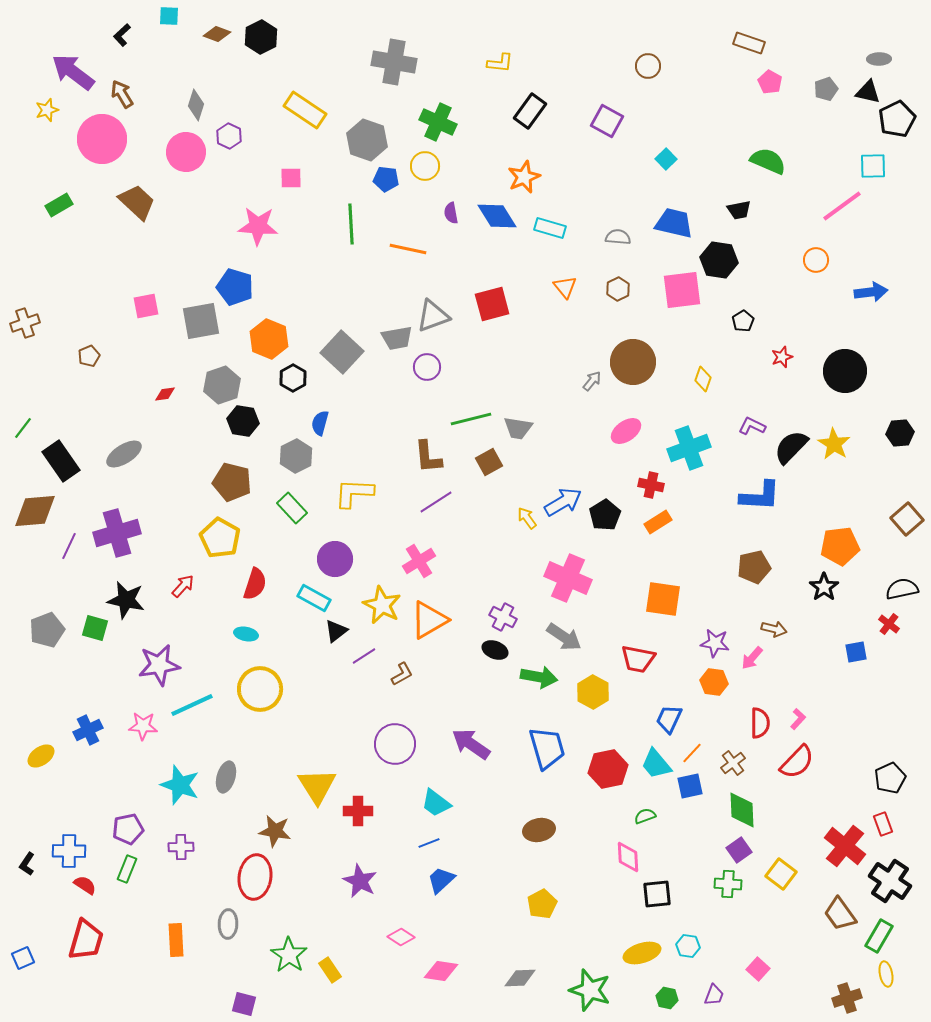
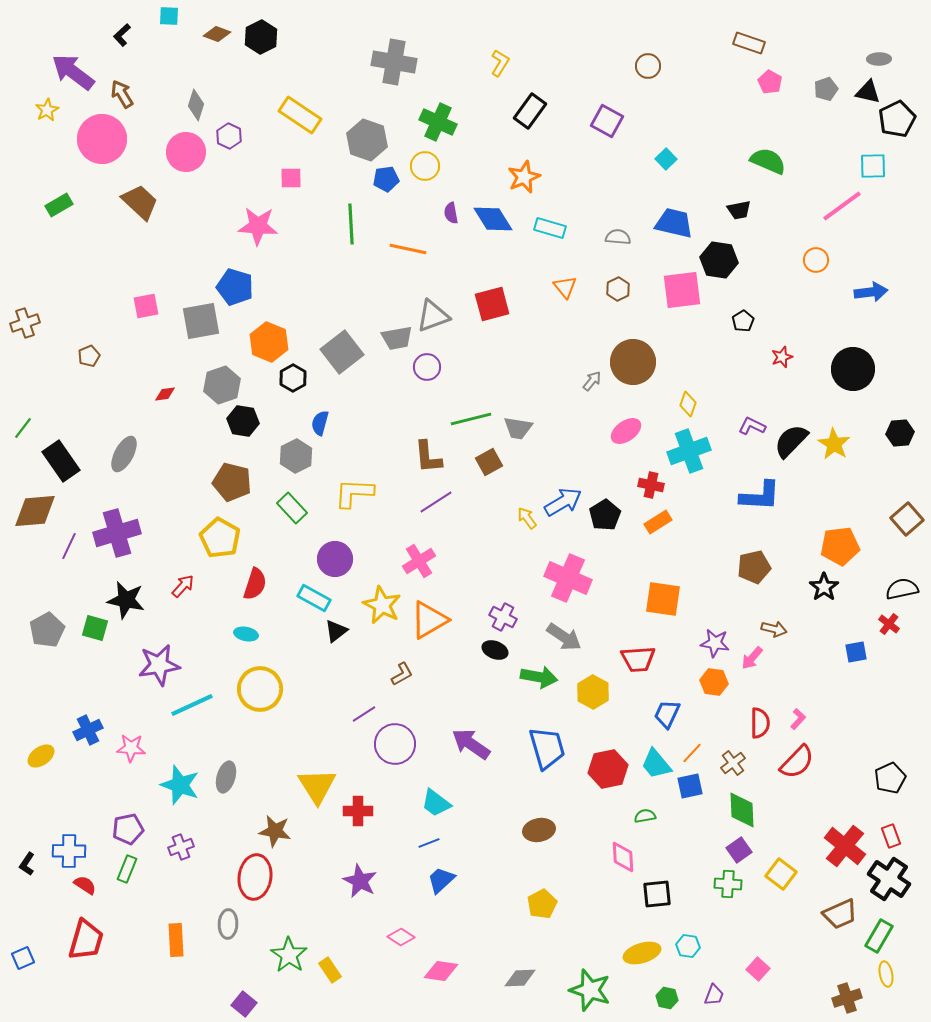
yellow L-shape at (500, 63): rotated 64 degrees counterclockwise
yellow star at (47, 110): rotated 10 degrees counterclockwise
yellow rectangle at (305, 110): moved 5 px left, 5 px down
blue pentagon at (386, 179): rotated 15 degrees counterclockwise
brown trapezoid at (137, 202): moved 3 px right
blue diamond at (497, 216): moved 4 px left, 3 px down
orange hexagon at (269, 339): moved 3 px down
gray square at (342, 352): rotated 9 degrees clockwise
black circle at (845, 371): moved 8 px right, 2 px up
yellow diamond at (703, 379): moved 15 px left, 25 px down
black semicircle at (791, 447): moved 6 px up
cyan cross at (689, 448): moved 3 px down
gray ellipse at (124, 454): rotated 30 degrees counterclockwise
gray pentagon at (47, 630): rotated 8 degrees counterclockwise
purple line at (364, 656): moved 58 px down
red trapezoid at (638, 659): rotated 15 degrees counterclockwise
blue trapezoid at (669, 719): moved 2 px left, 5 px up
pink star at (143, 726): moved 12 px left, 22 px down
green semicircle at (645, 816): rotated 10 degrees clockwise
red rectangle at (883, 824): moved 8 px right, 12 px down
purple cross at (181, 847): rotated 20 degrees counterclockwise
pink diamond at (628, 857): moved 5 px left
black cross at (890, 881): moved 1 px left, 2 px up
brown trapezoid at (840, 914): rotated 78 degrees counterclockwise
purple square at (244, 1004): rotated 25 degrees clockwise
